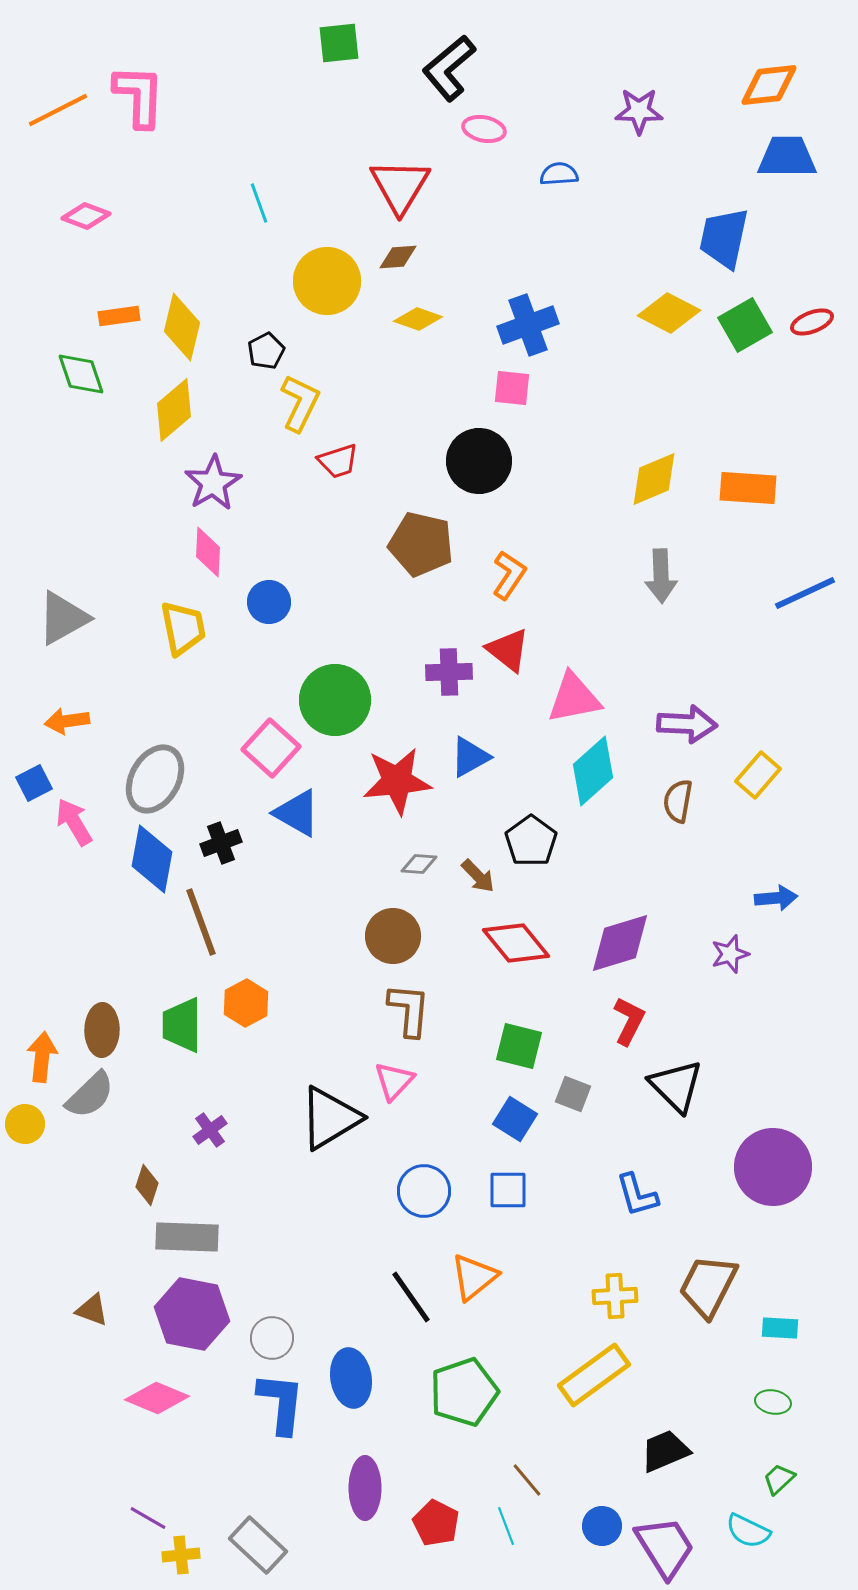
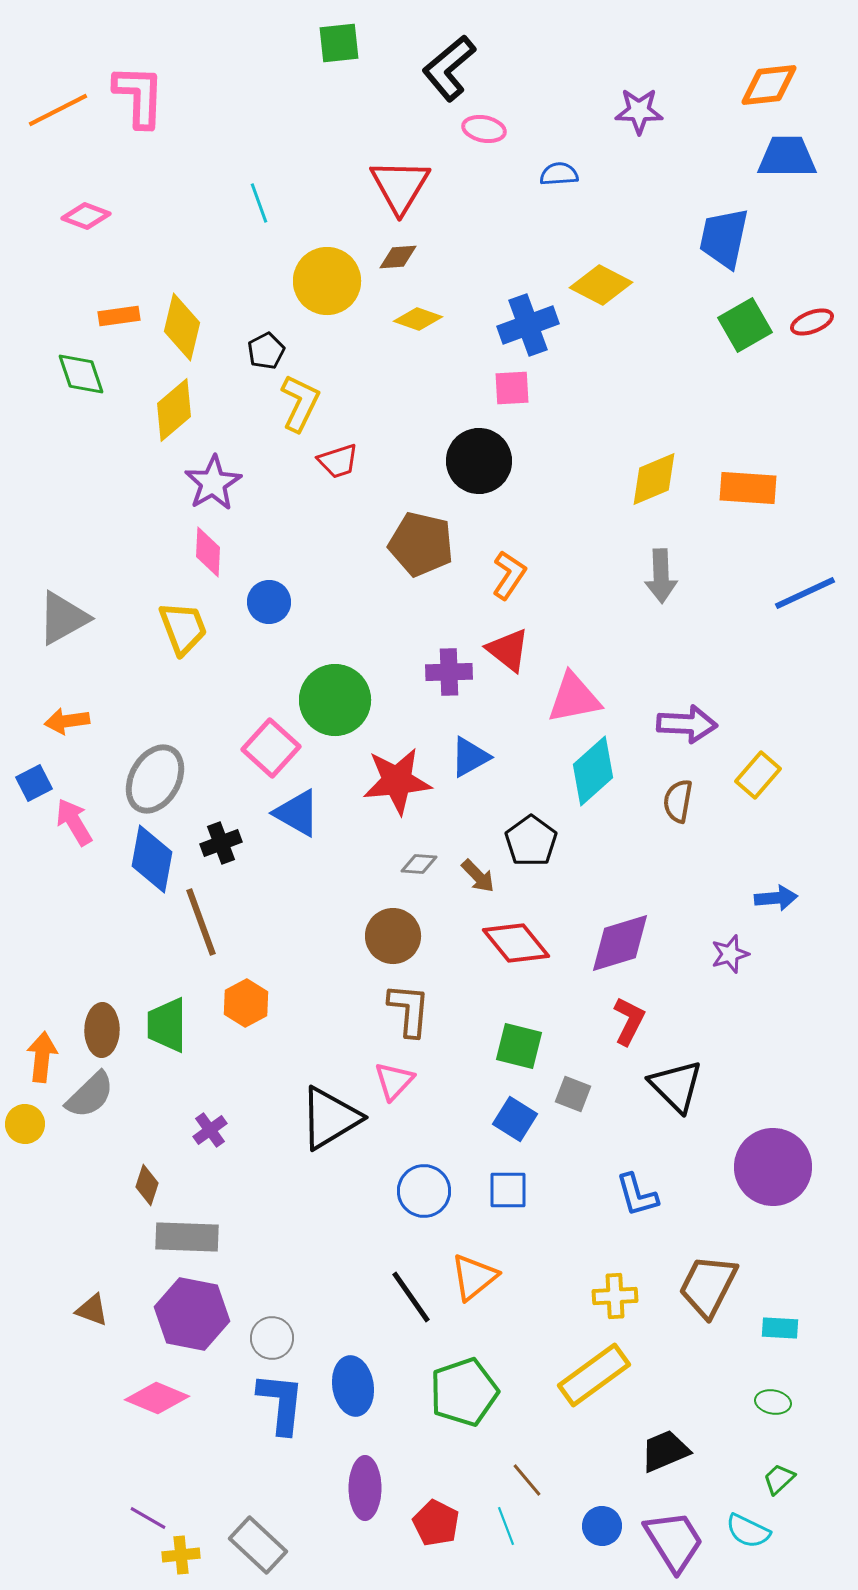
yellow diamond at (669, 313): moved 68 px left, 28 px up
pink square at (512, 388): rotated 9 degrees counterclockwise
yellow trapezoid at (183, 628): rotated 10 degrees counterclockwise
green trapezoid at (182, 1025): moved 15 px left
blue ellipse at (351, 1378): moved 2 px right, 8 px down
purple trapezoid at (665, 1547): moved 9 px right, 6 px up
